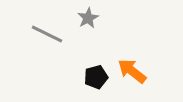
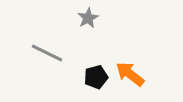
gray line: moved 19 px down
orange arrow: moved 2 px left, 3 px down
